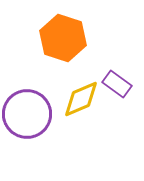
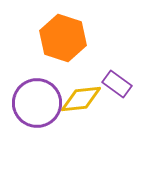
yellow diamond: rotated 18 degrees clockwise
purple circle: moved 10 px right, 11 px up
